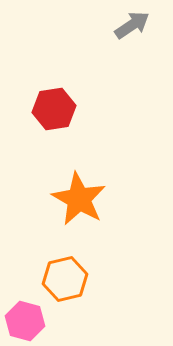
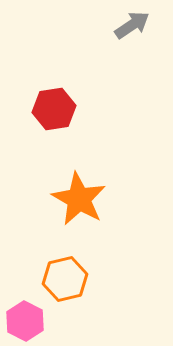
pink hexagon: rotated 12 degrees clockwise
